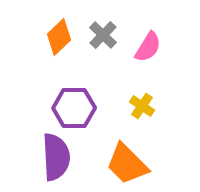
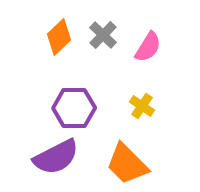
purple semicircle: rotated 66 degrees clockwise
